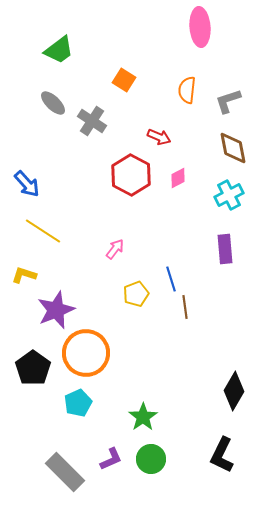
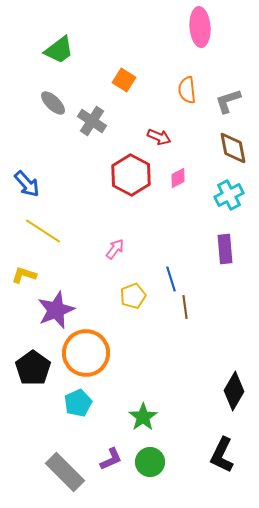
orange semicircle: rotated 12 degrees counterclockwise
yellow pentagon: moved 3 px left, 2 px down
green circle: moved 1 px left, 3 px down
